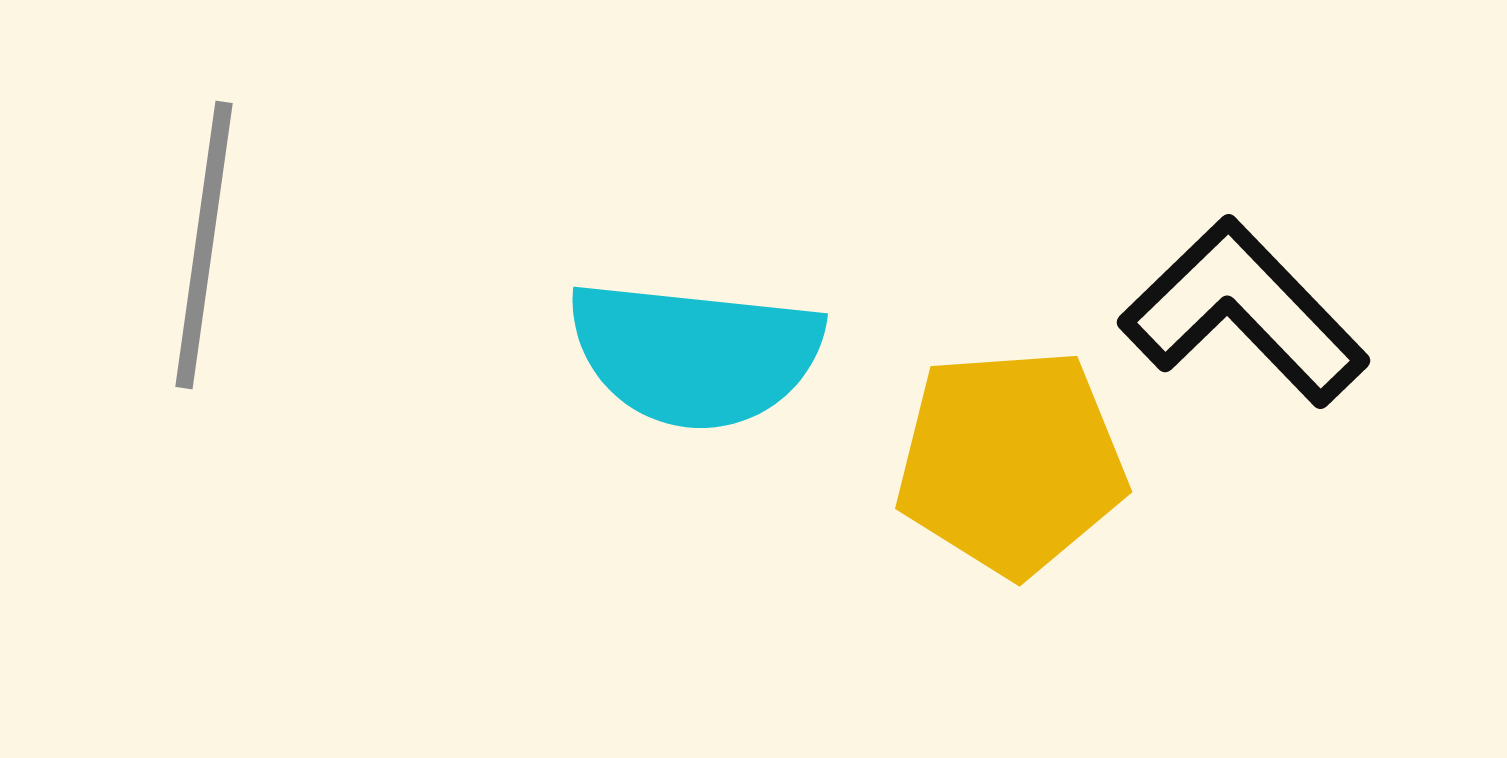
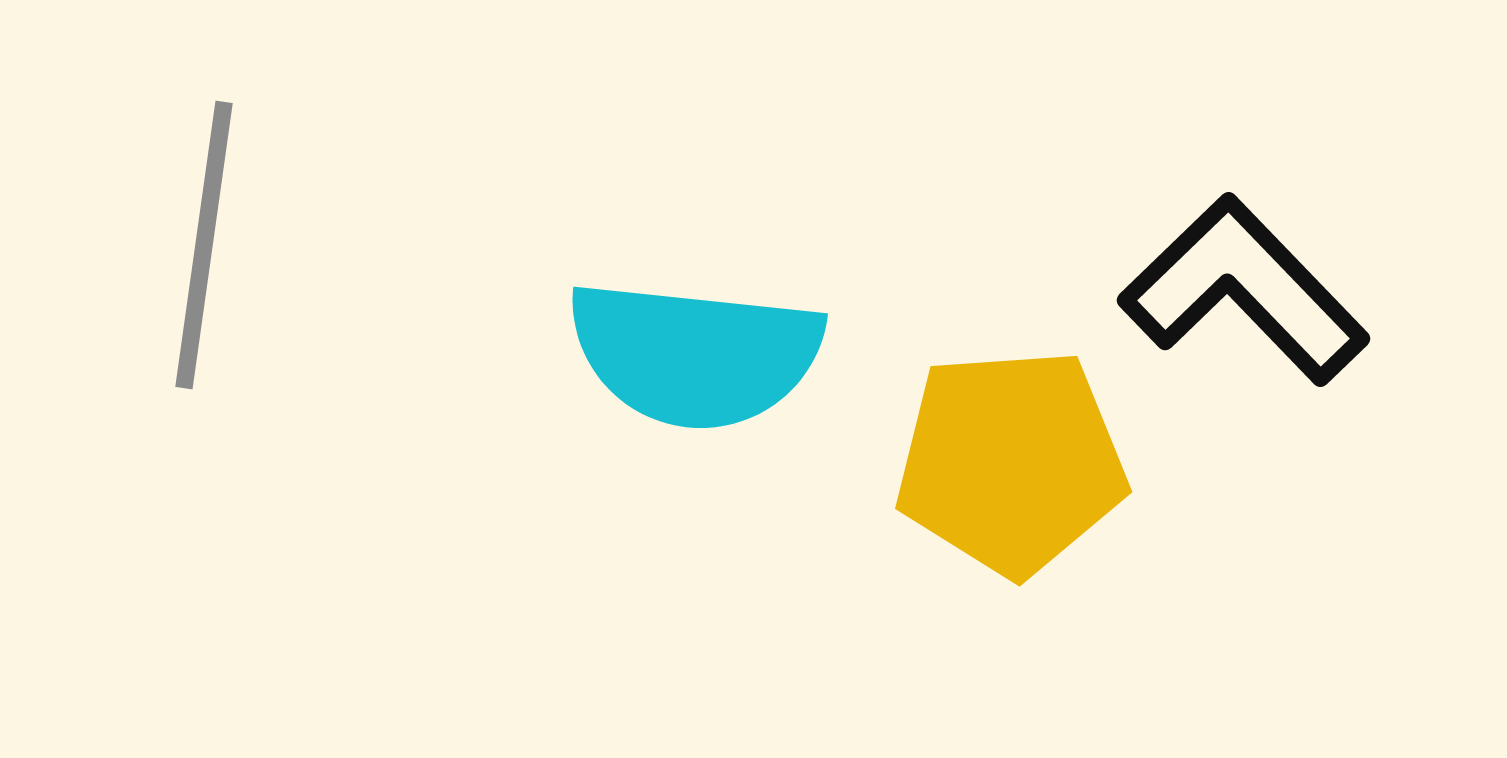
black L-shape: moved 22 px up
